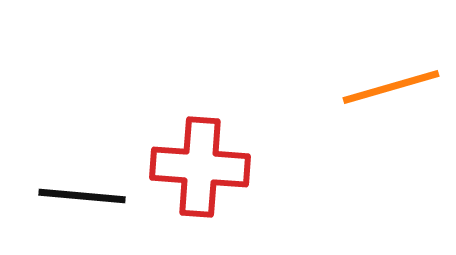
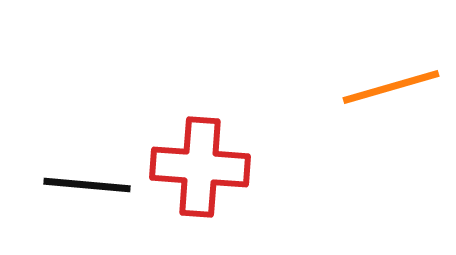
black line: moved 5 px right, 11 px up
